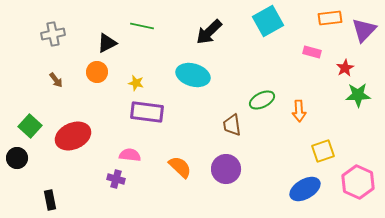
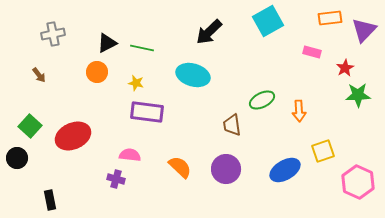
green line: moved 22 px down
brown arrow: moved 17 px left, 5 px up
blue ellipse: moved 20 px left, 19 px up
